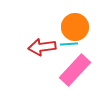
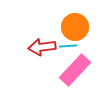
cyan line: moved 1 px left, 2 px down
